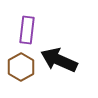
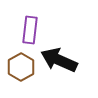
purple rectangle: moved 3 px right
